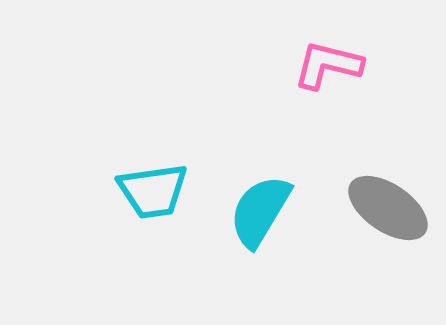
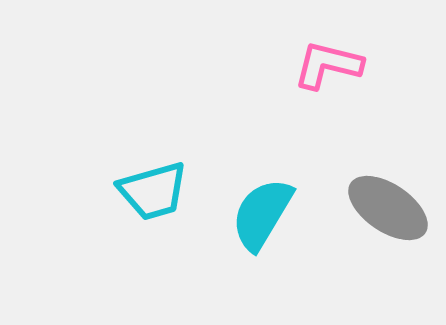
cyan trapezoid: rotated 8 degrees counterclockwise
cyan semicircle: moved 2 px right, 3 px down
